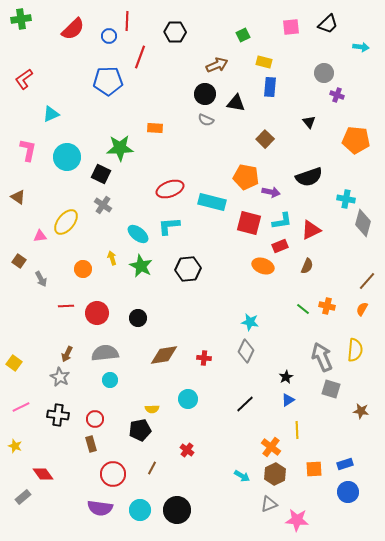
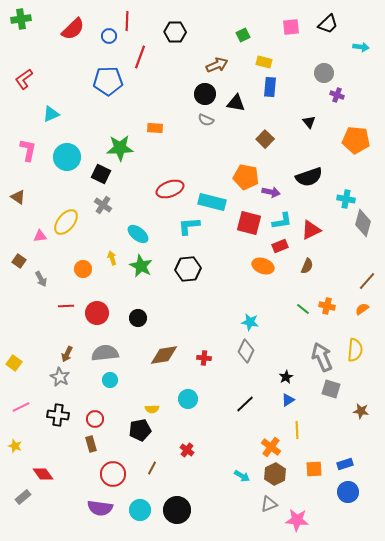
cyan L-shape at (169, 226): moved 20 px right
orange semicircle at (362, 309): rotated 24 degrees clockwise
